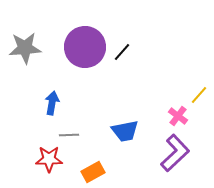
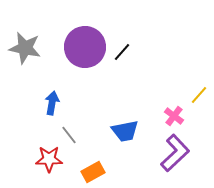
gray star: rotated 16 degrees clockwise
pink cross: moved 4 px left
gray line: rotated 54 degrees clockwise
